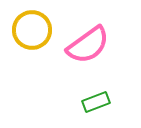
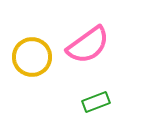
yellow circle: moved 27 px down
